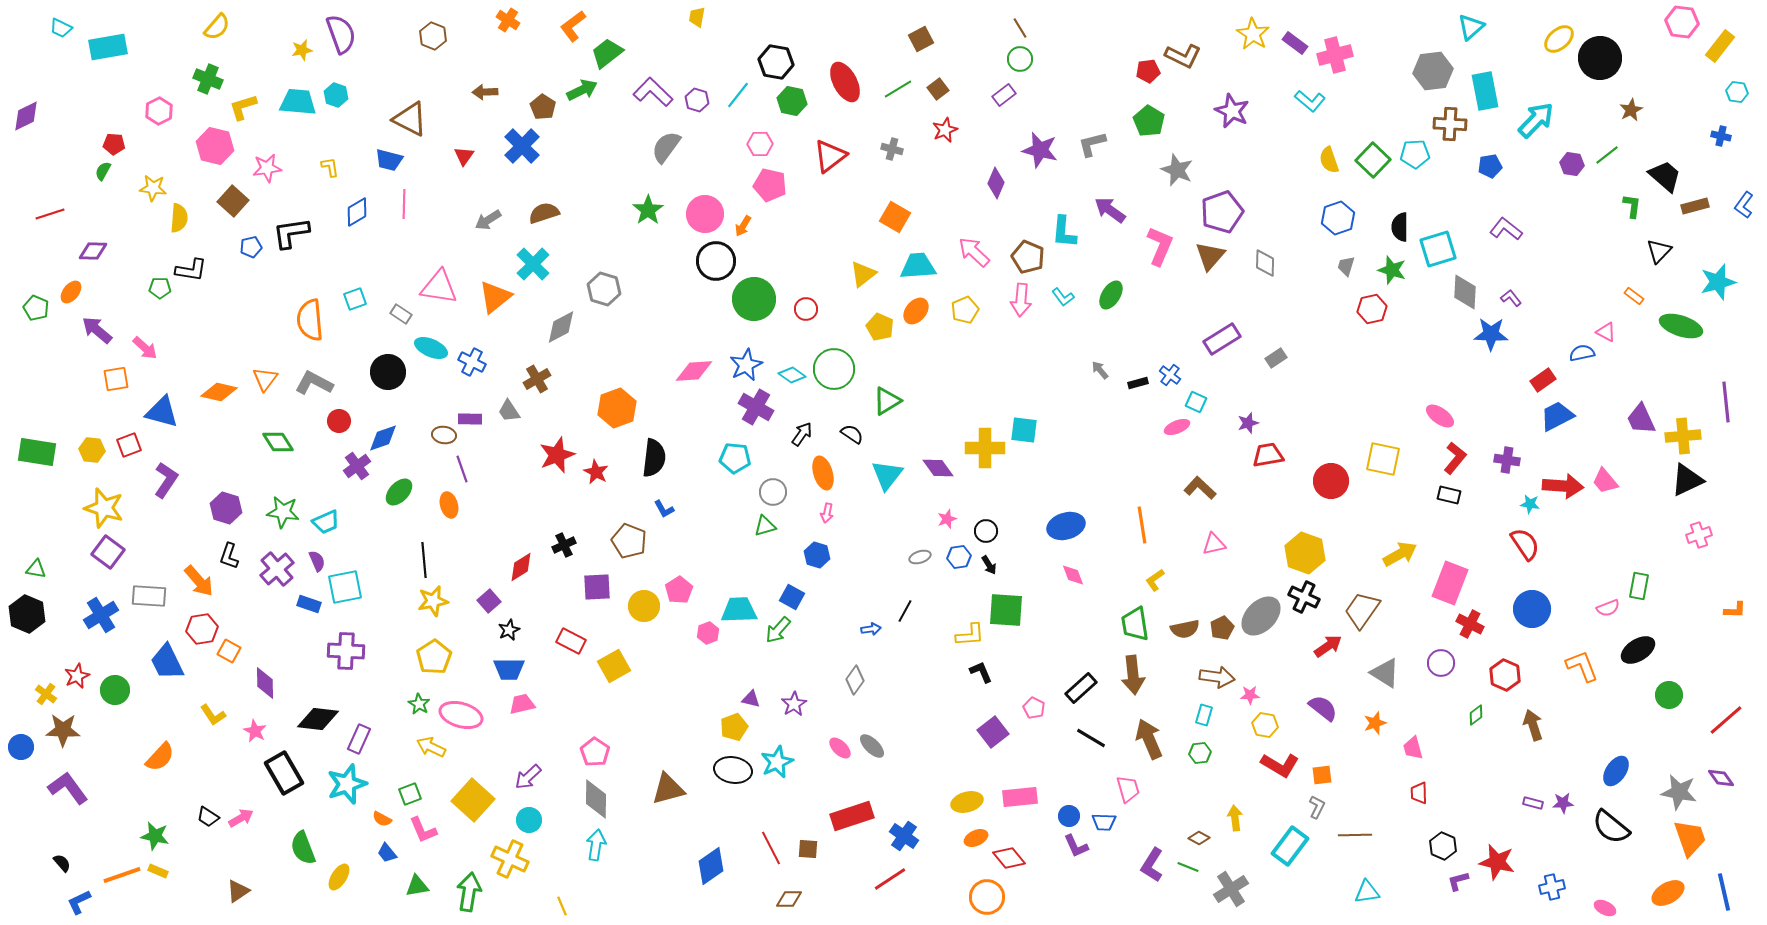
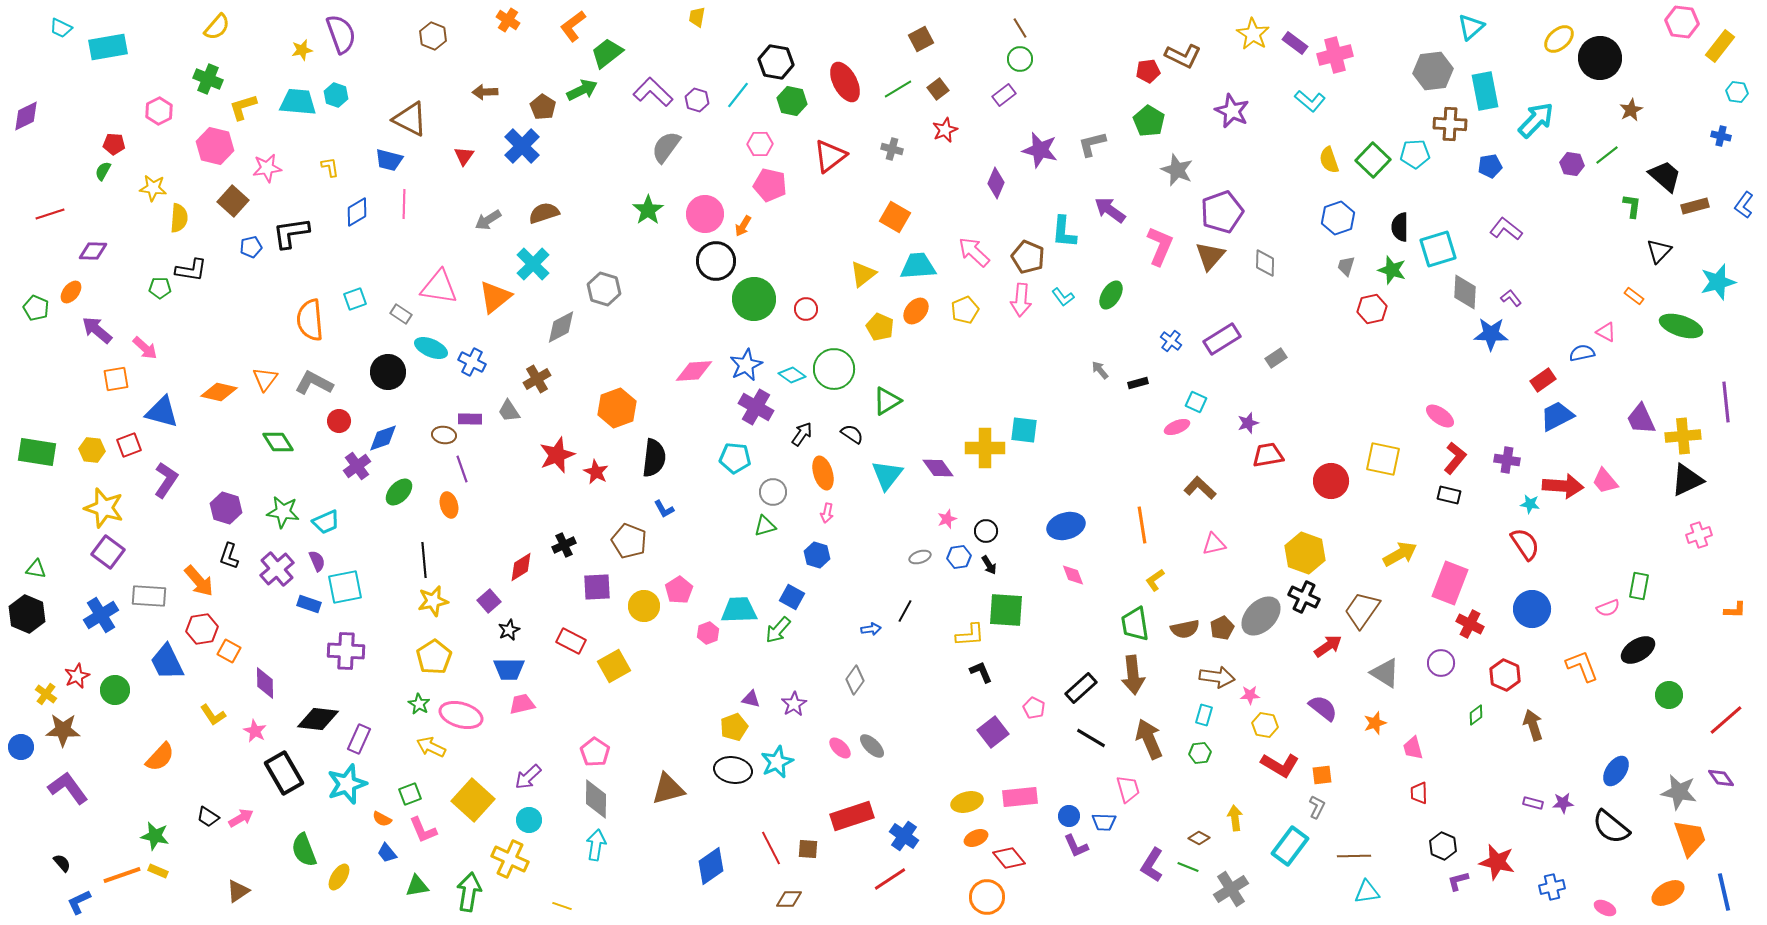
blue cross at (1170, 375): moved 1 px right, 34 px up
brown line at (1355, 835): moved 1 px left, 21 px down
green semicircle at (303, 848): moved 1 px right, 2 px down
yellow line at (562, 906): rotated 48 degrees counterclockwise
